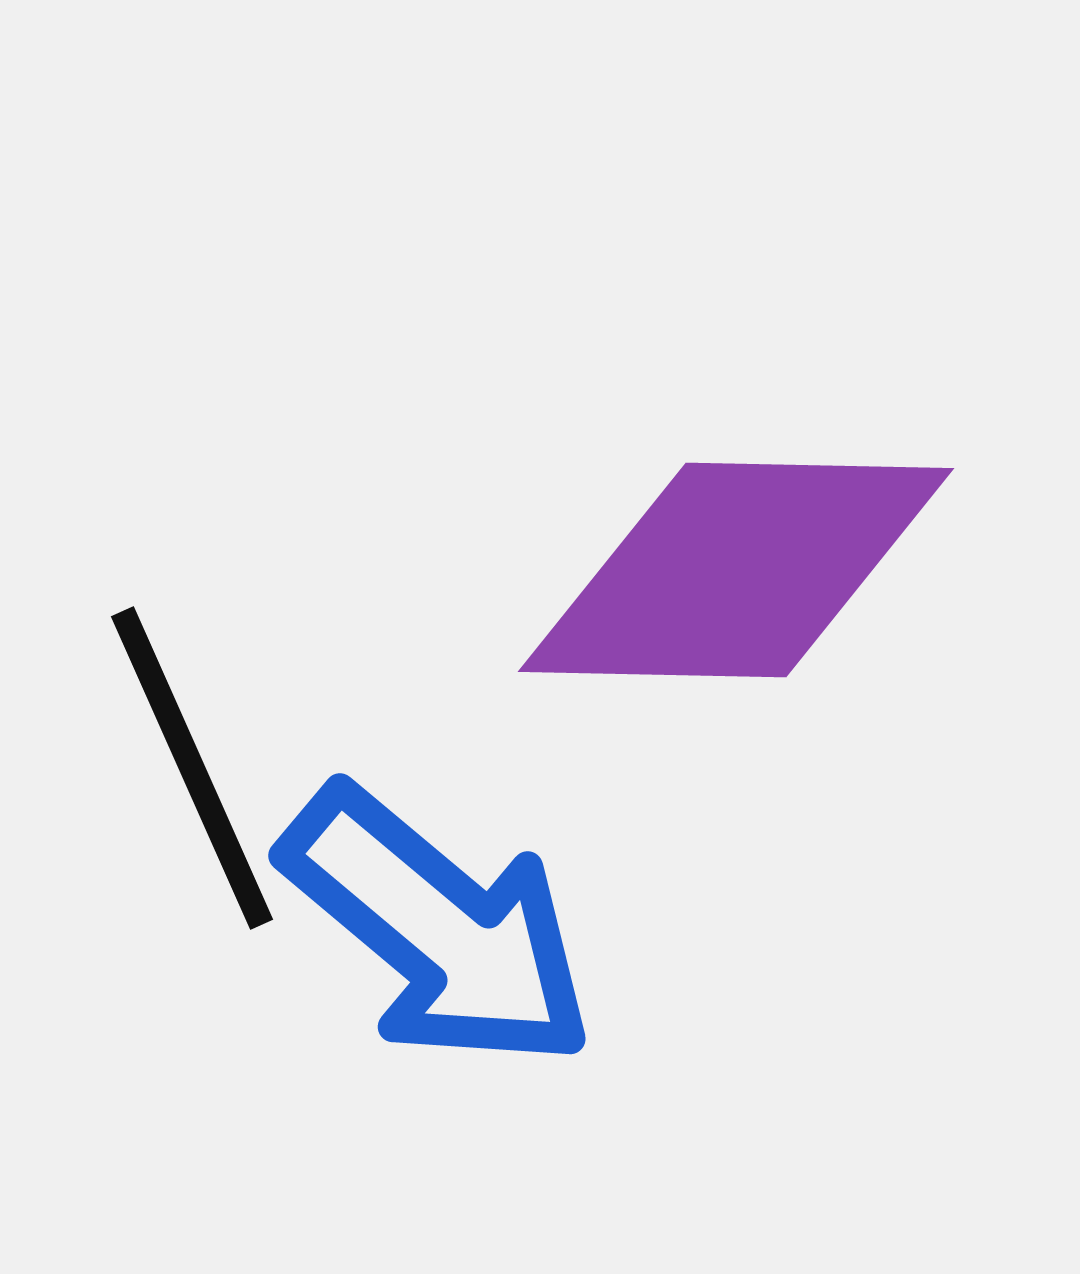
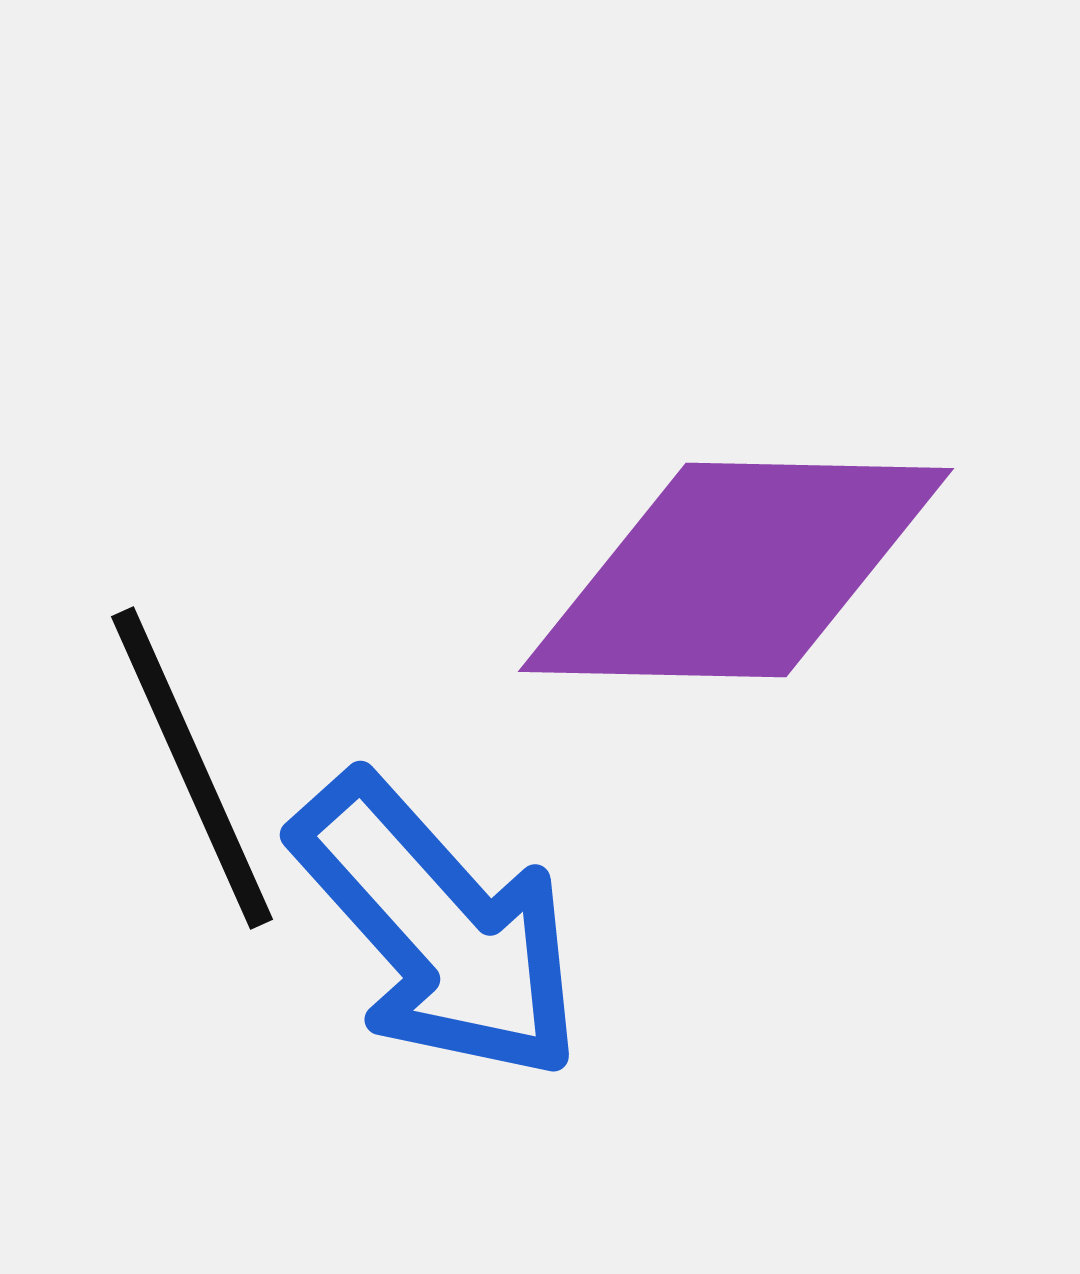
blue arrow: rotated 8 degrees clockwise
